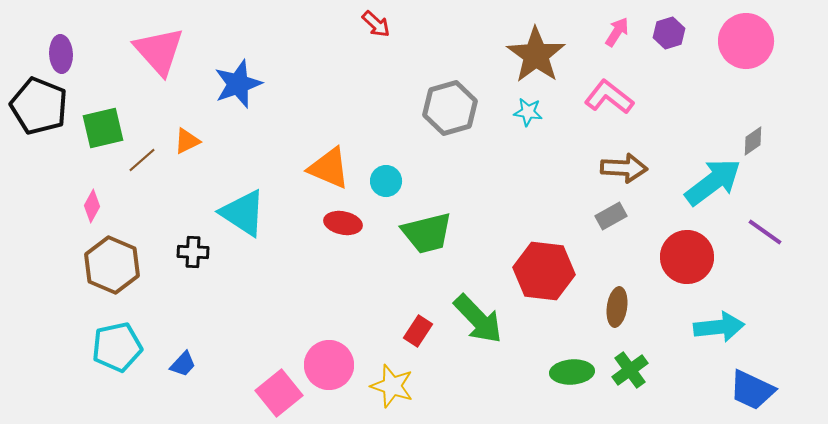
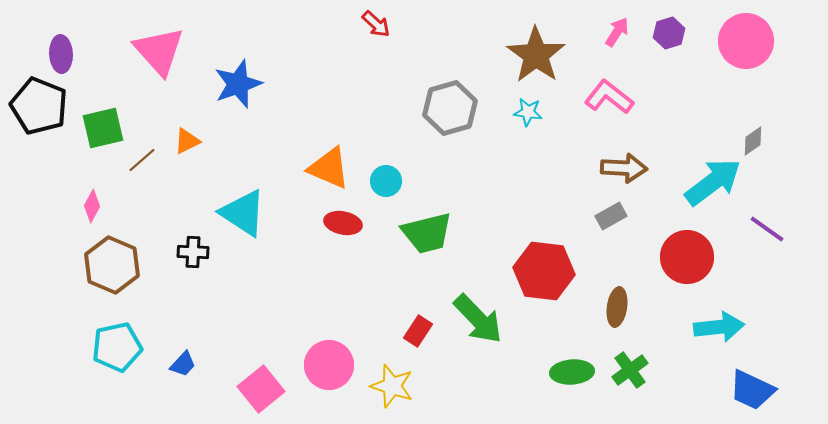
purple line at (765, 232): moved 2 px right, 3 px up
pink square at (279, 393): moved 18 px left, 4 px up
